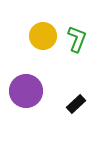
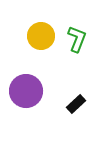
yellow circle: moved 2 px left
